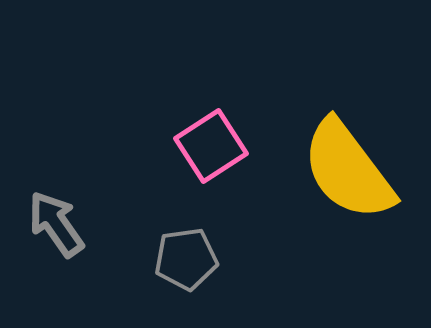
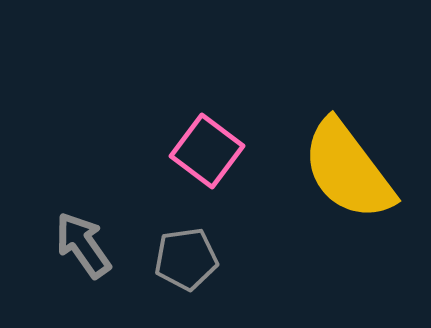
pink square: moved 4 px left, 5 px down; rotated 20 degrees counterclockwise
gray arrow: moved 27 px right, 21 px down
